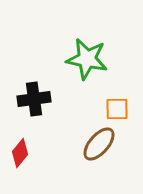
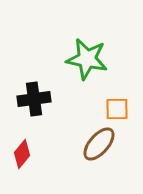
red diamond: moved 2 px right, 1 px down
